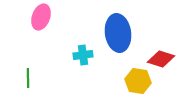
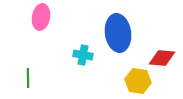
pink ellipse: rotated 10 degrees counterclockwise
cyan cross: rotated 18 degrees clockwise
red diamond: moved 1 px right, 1 px up; rotated 12 degrees counterclockwise
